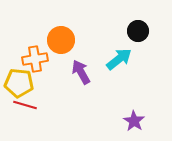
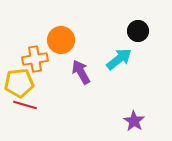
yellow pentagon: rotated 12 degrees counterclockwise
